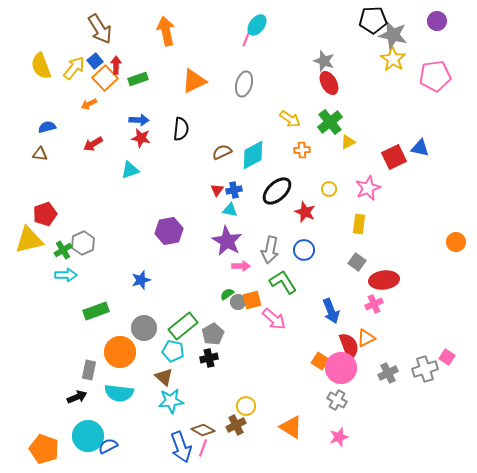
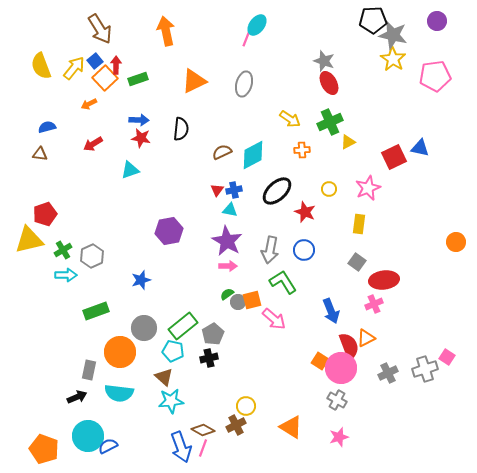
green cross at (330, 122): rotated 15 degrees clockwise
gray hexagon at (83, 243): moved 9 px right, 13 px down
pink arrow at (241, 266): moved 13 px left
